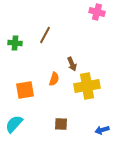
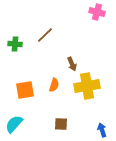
brown line: rotated 18 degrees clockwise
green cross: moved 1 px down
orange semicircle: moved 6 px down
blue arrow: rotated 88 degrees clockwise
